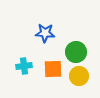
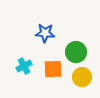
cyan cross: rotated 21 degrees counterclockwise
yellow circle: moved 3 px right, 1 px down
